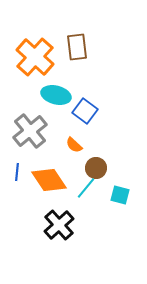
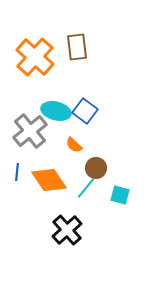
cyan ellipse: moved 16 px down
black cross: moved 8 px right, 5 px down
